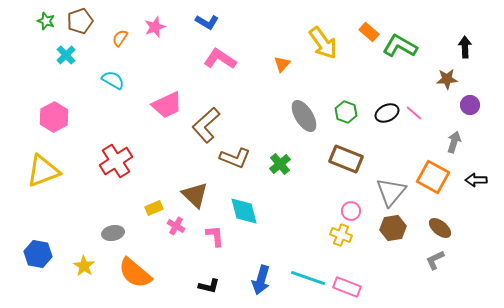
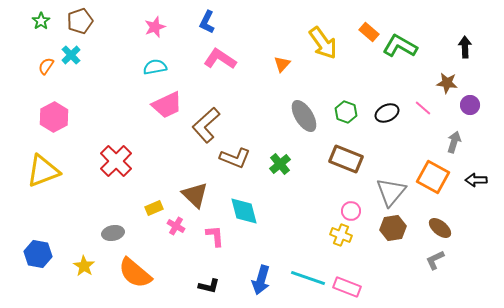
green star at (46, 21): moved 5 px left; rotated 18 degrees clockwise
blue L-shape at (207, 22): rotated 85 degrees clockwise
orange semicircle at (120, 38): moved 74 px left, 28 px down
cyan cross at (66, 55): moved 5 px right
brown star at (447, 79): moved 4 px down; rotated 10 degrees clockwise
cyan semicircle at (113, 80): moved 42 px right, 13 px up; rotated 40 degrees counterclockwise
pink line at (414, 113): moved 9 px right, 5 px up
red cross at (116, 161): rotated 12 degrees counterclockwise
